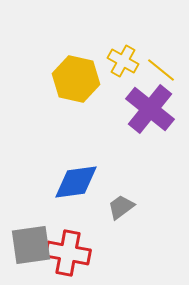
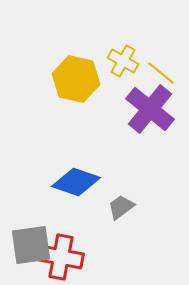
yellow line: moved 3 px down
blue diamond: rotated 27 degrees clockwise
red cross: moved 7 px left, 4 px down
